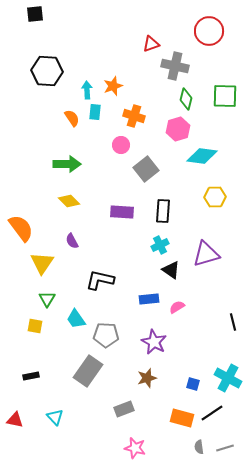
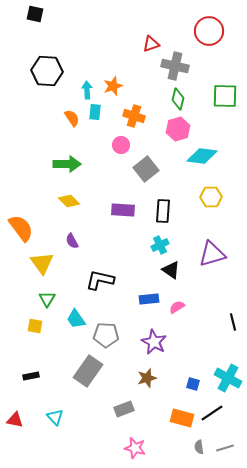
black square at (35, 14): rotated 18 degrees clockwise
green diamond at (186, 99): moved 8 px left
yellow hexagon at (215, 197): moved 4 px left
purple rectangle at (122, 212): moved 1 px right, 2 px up
purple triangle at (206, 254): moved 6 px right
yellow triangle at (42, 263): rotated 10 degrees counterclockwise
